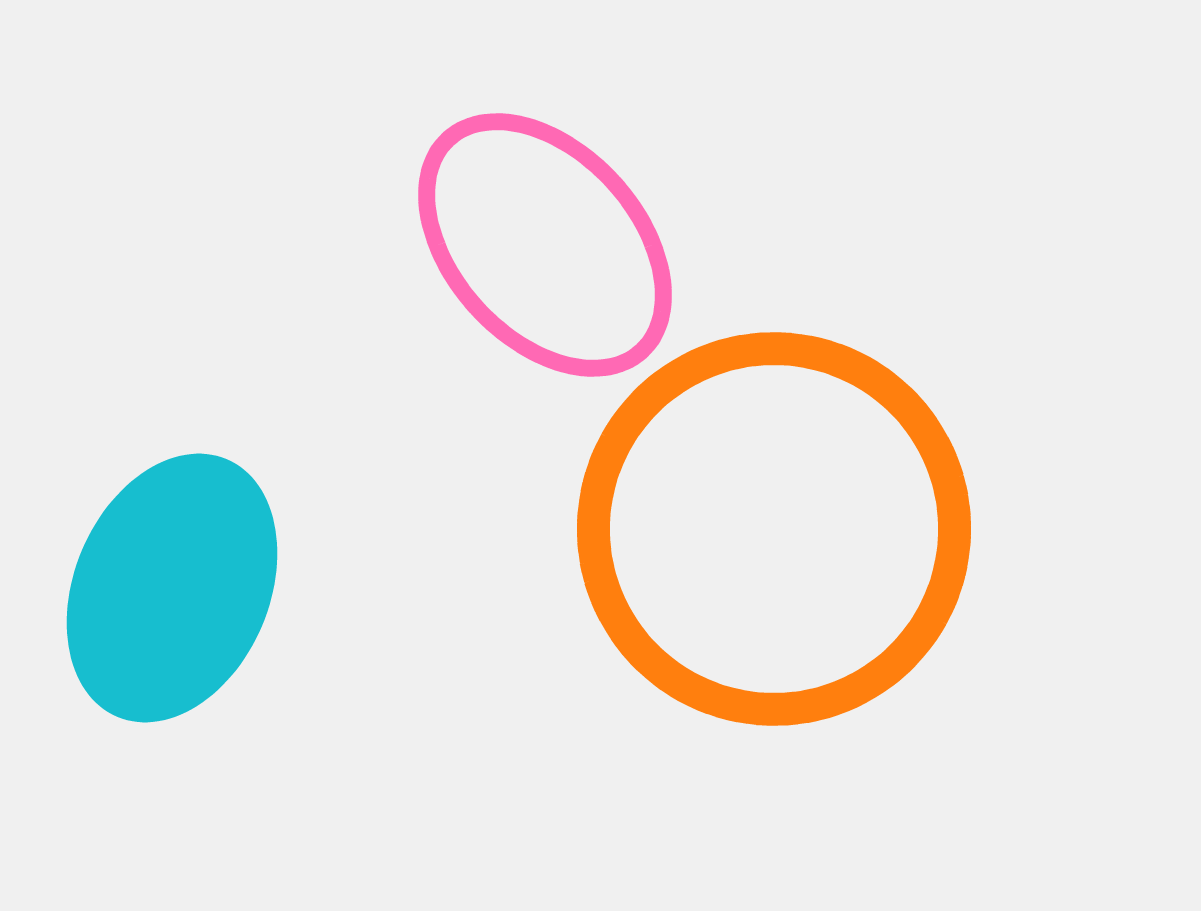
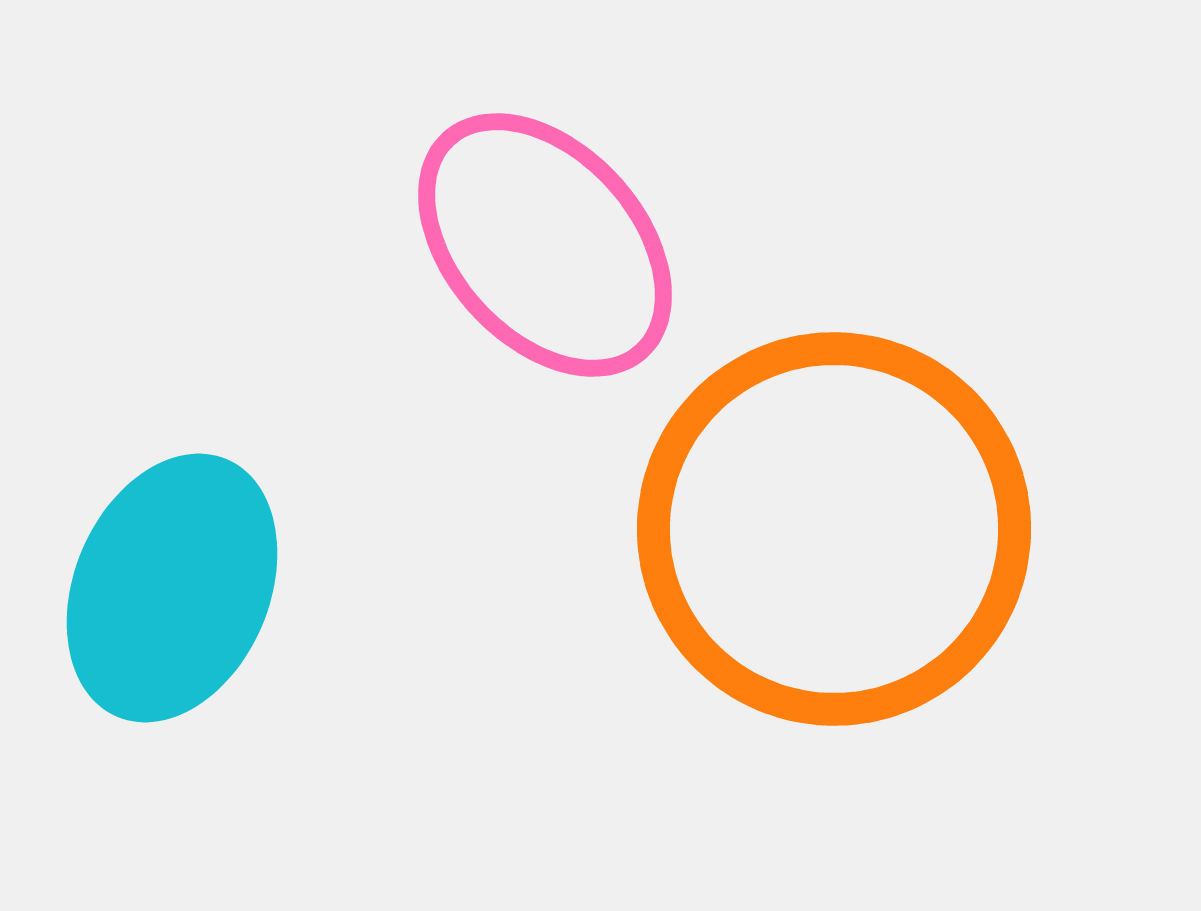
orange circle: moved 60 px right
